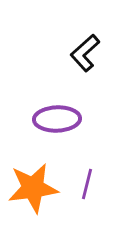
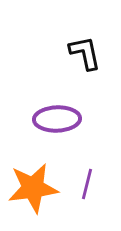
black L-shape: rotated 120 degrees clockwise
